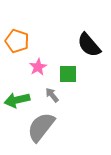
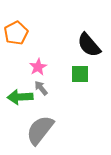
orange pentagon: moved 1 px left, 8 px up; rotated 25 degrees clockwise
green square: moved 12 px right
gray arrow: moved 11 px left, 7 px up
green arrow: moved 3 px right, 3 px up; rotated 10 degrees clockwise
gray semicircle: moved 1 px left, 3 px down
